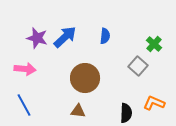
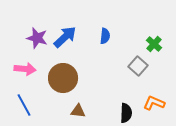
brown circle: moved 22 px left
